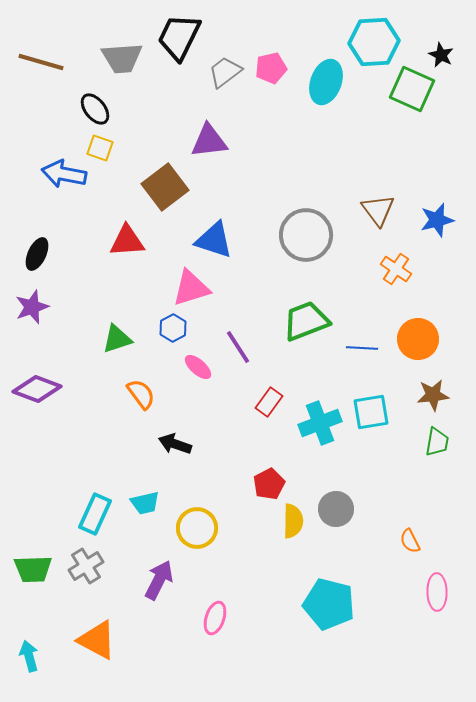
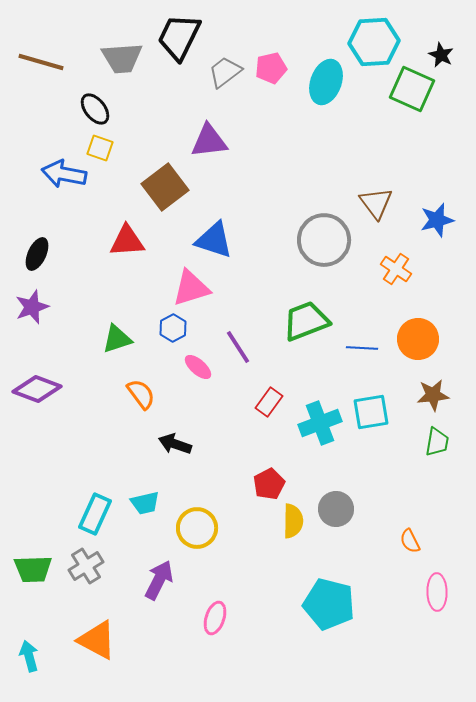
brown triangle at (378, 210): moved 2 px left, 7 px up
gray circle at (306, 235): moved 18 px right, 5 px down
